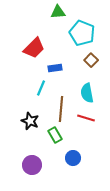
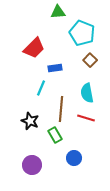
brown square: moved 1 px left
blue circle: moved 1 px right
